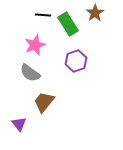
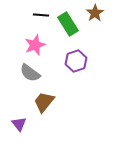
black line: moved 2 px left
